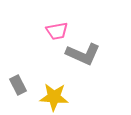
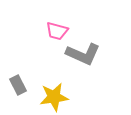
pink trapezoid: rotated 25 degrees clockwise
yellow star: rotated 12 degrees counterclockwise
